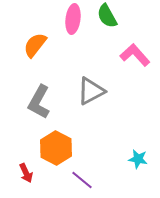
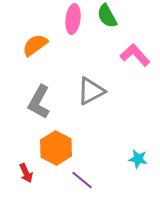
orange semicircle: rotated 16 degrees clockwise
